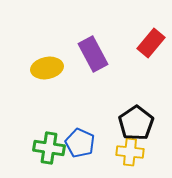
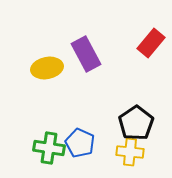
purple rectangle: moved 7 px left
